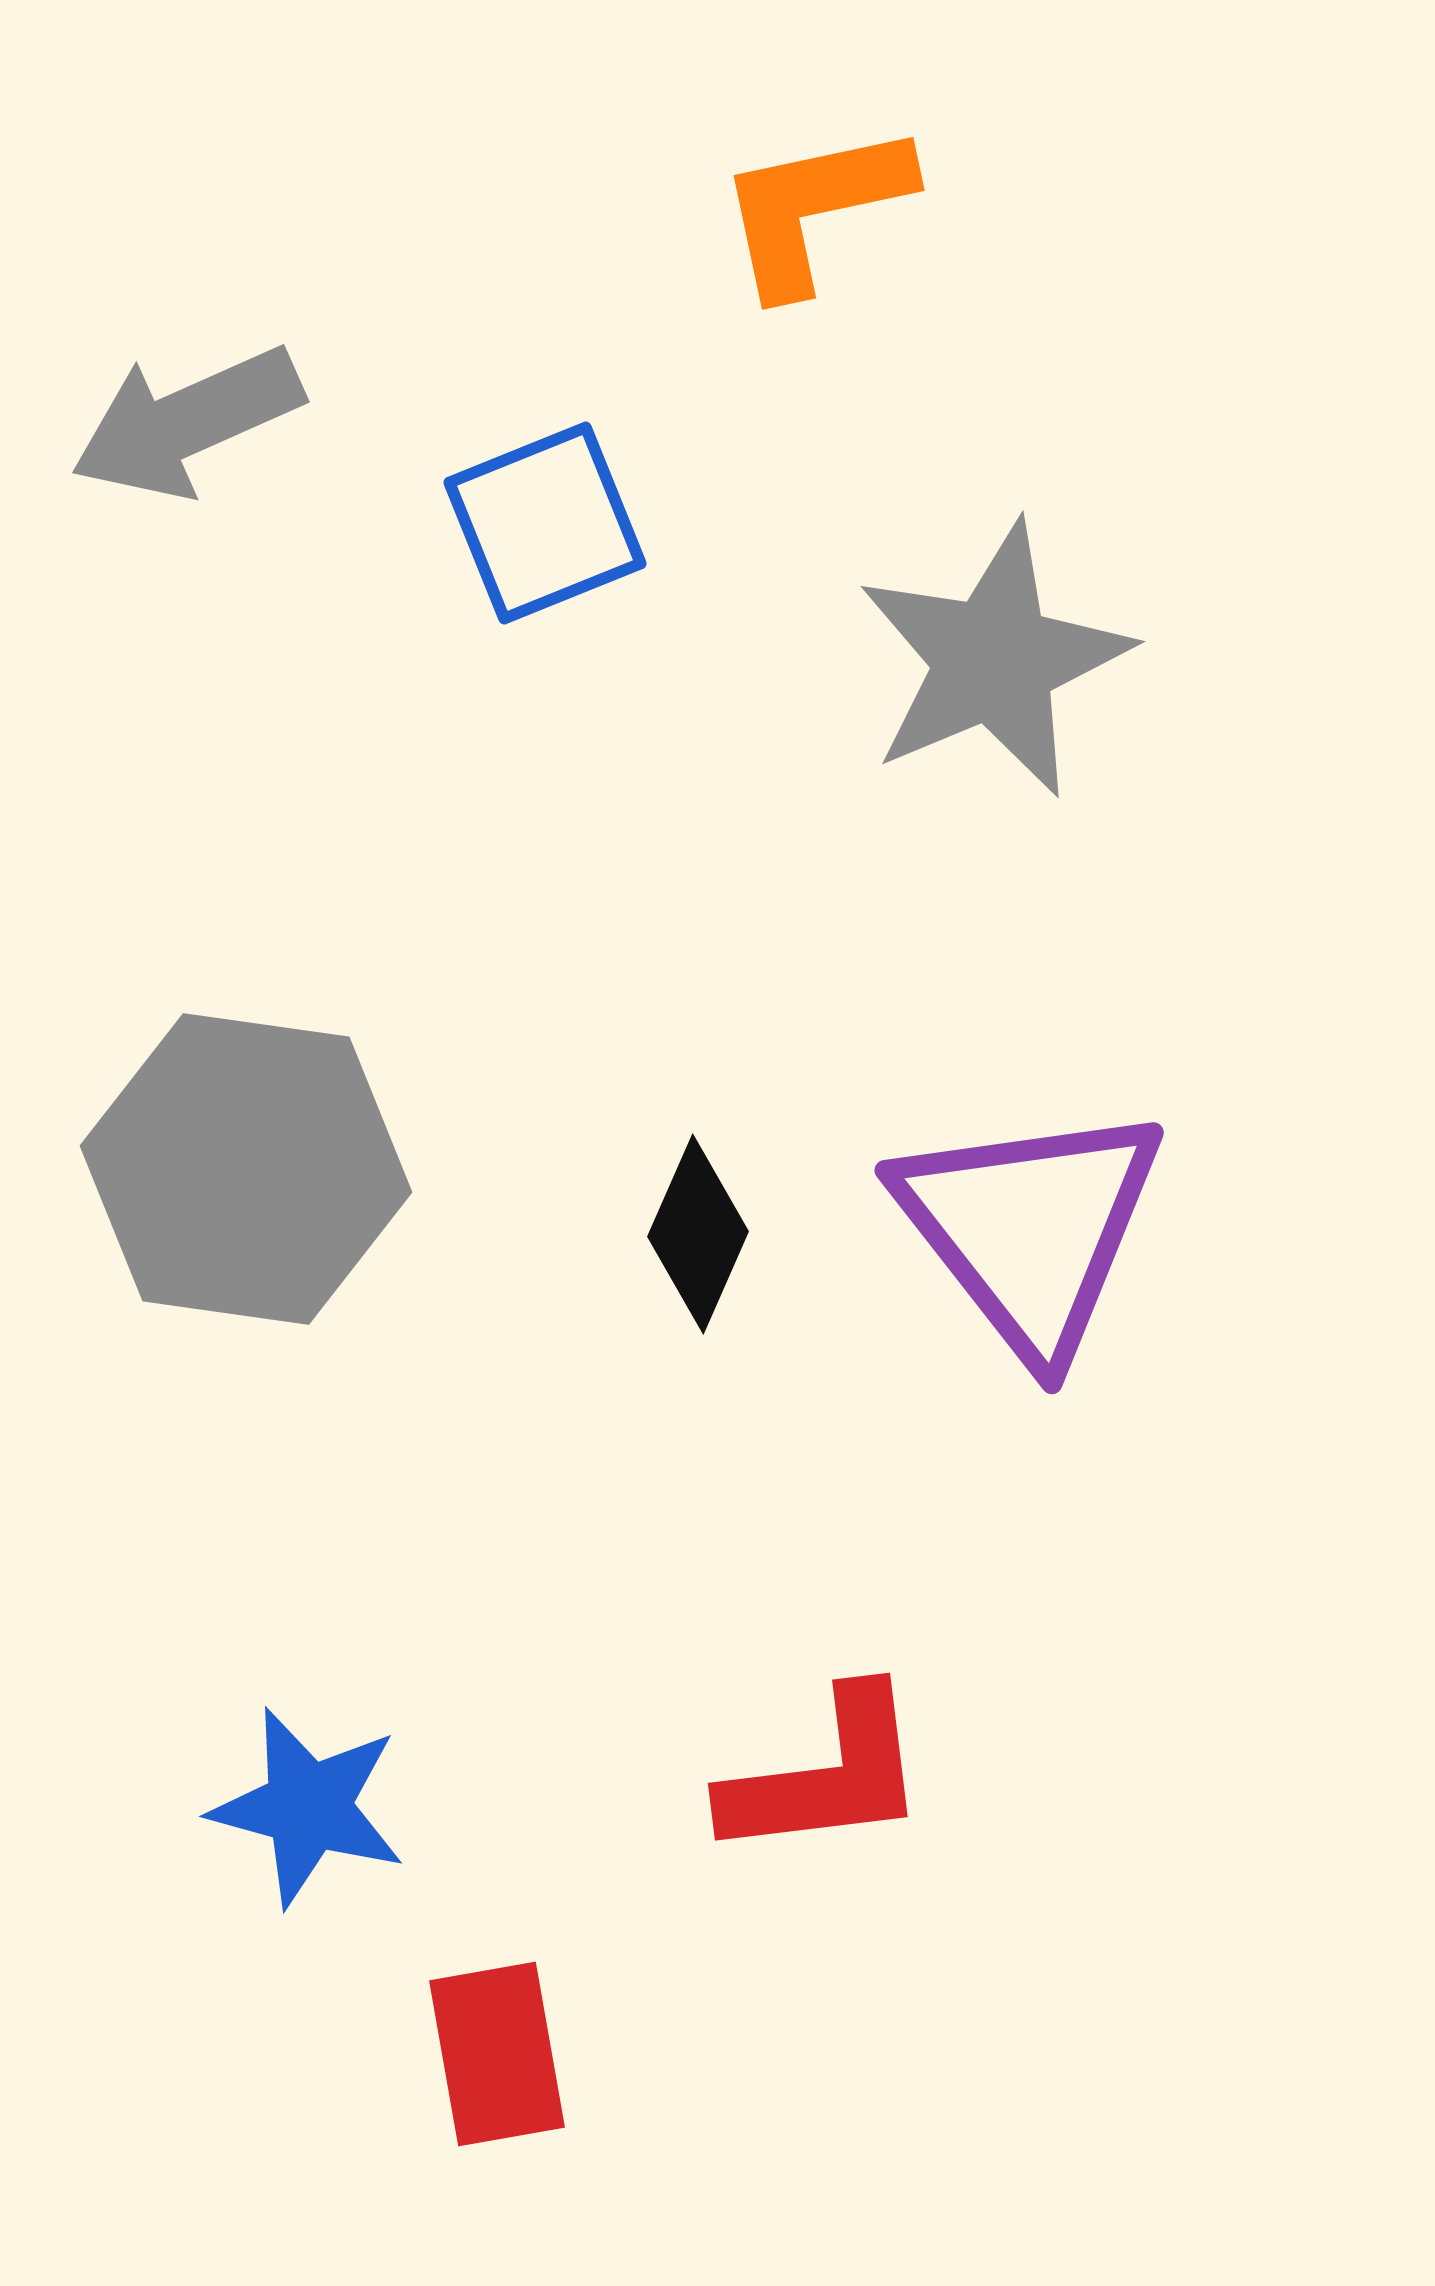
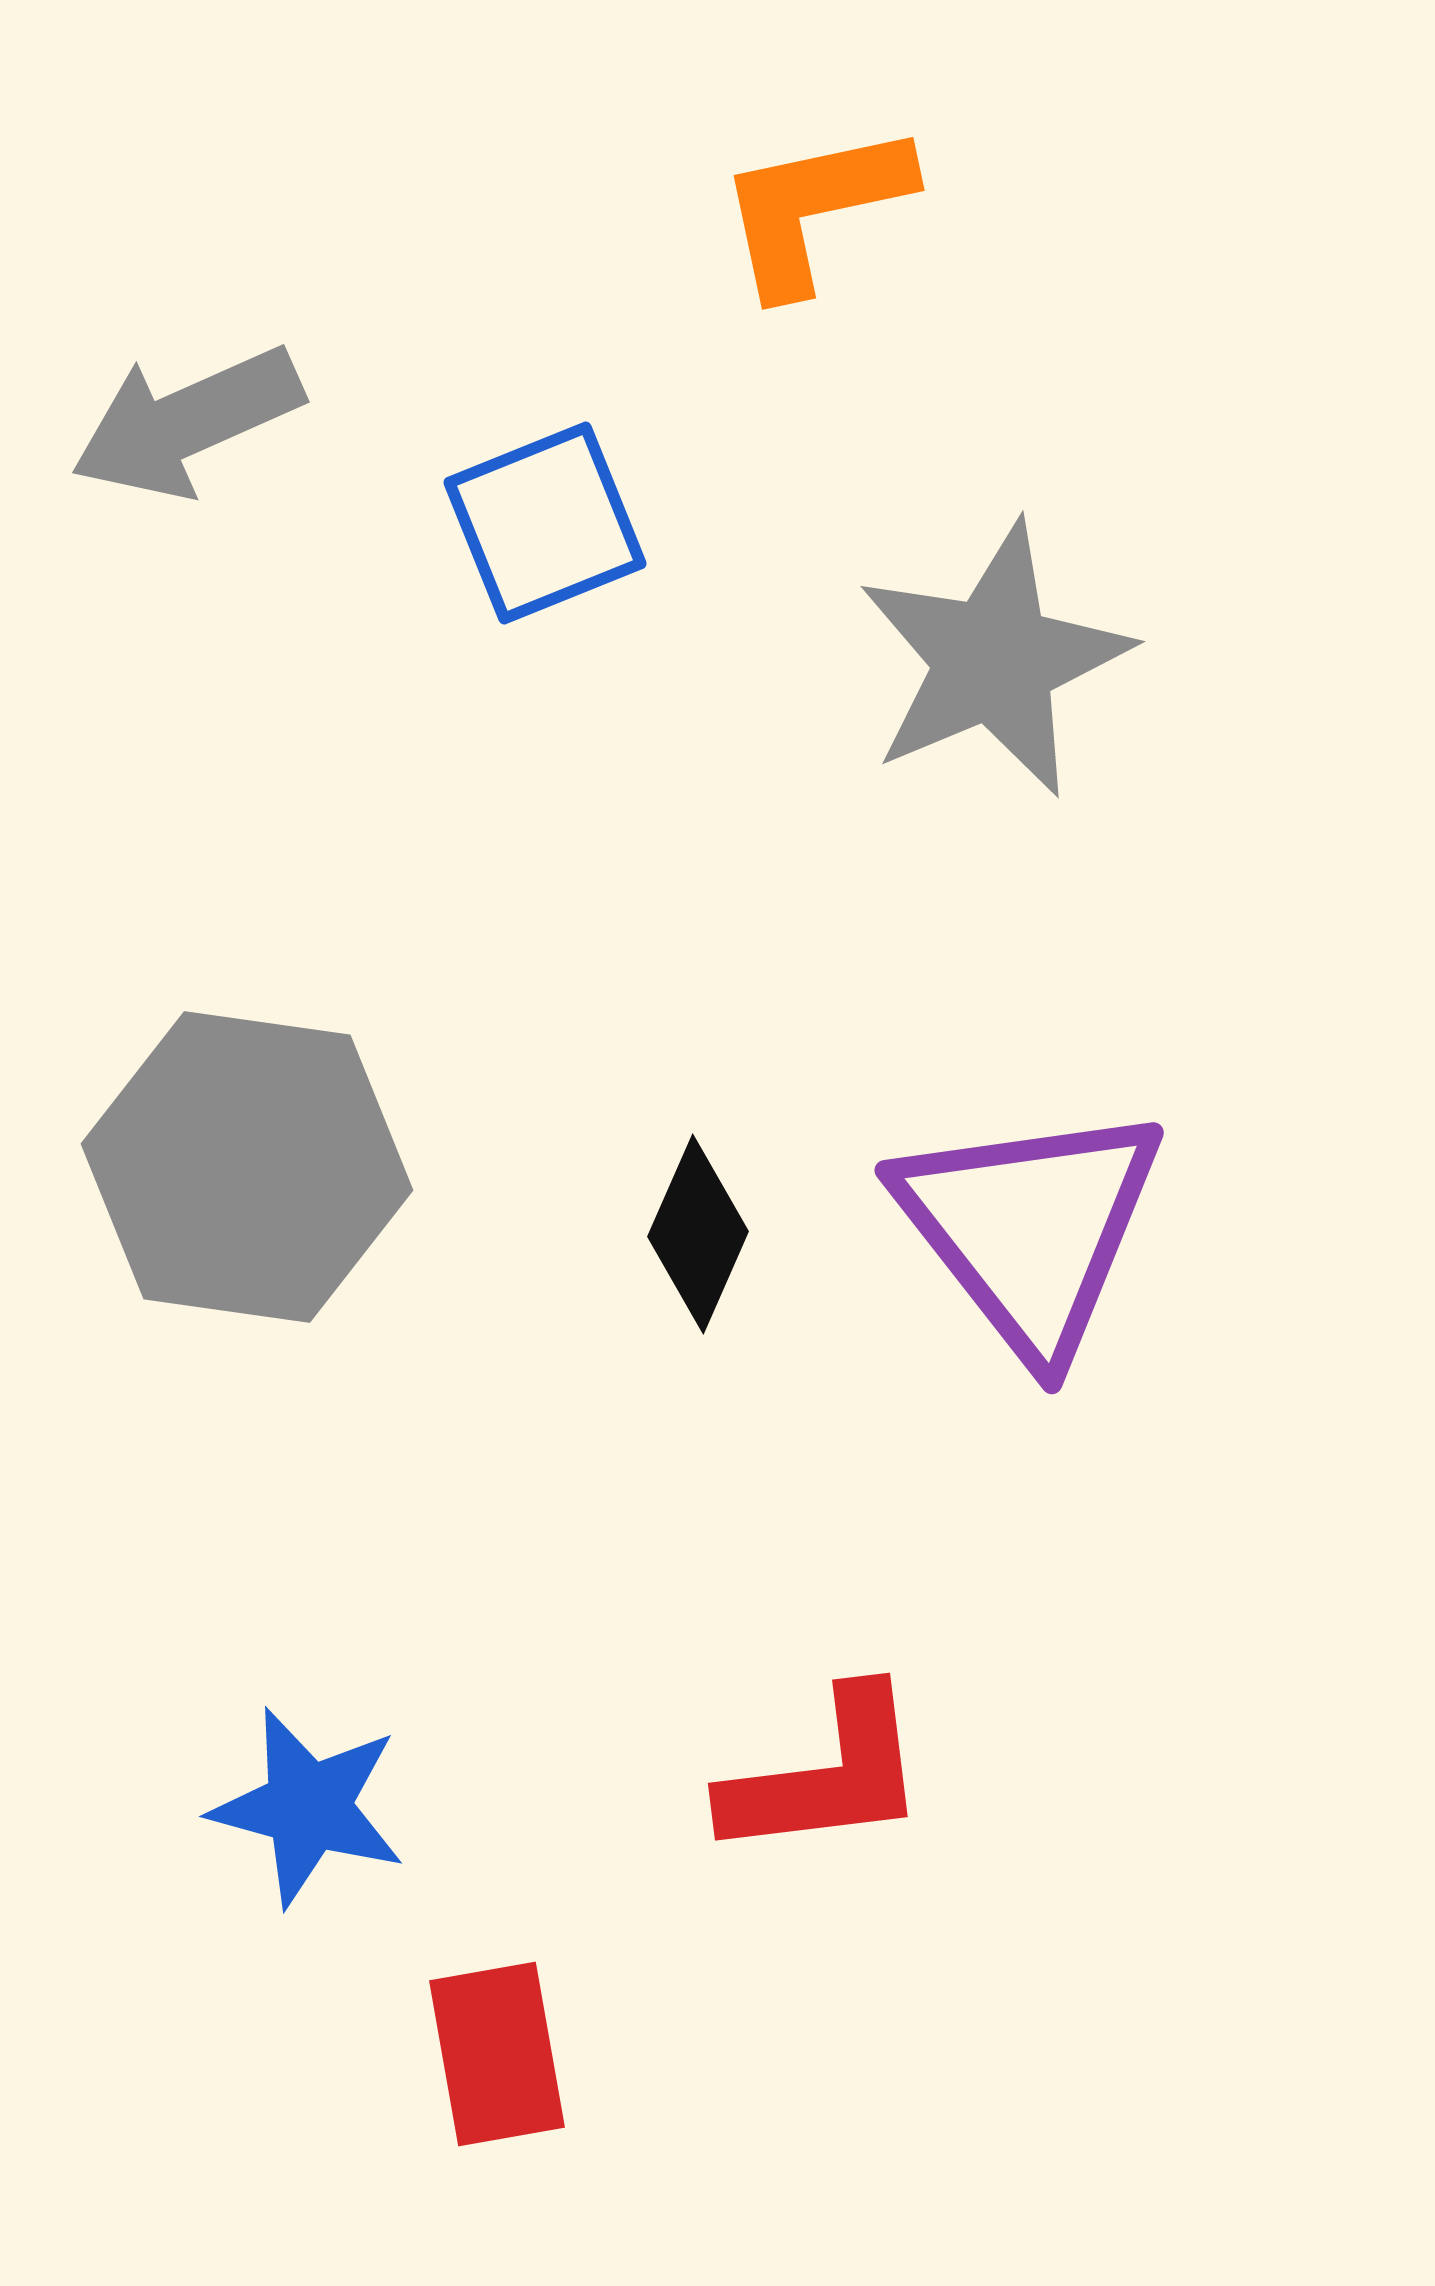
gray hexagon: moved 1 px right, 2 px up
